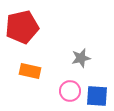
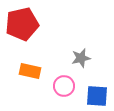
red pentagon: moved 3 px up
pink circle: moved 6 px left, 5 px up
